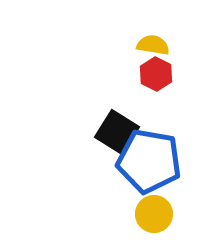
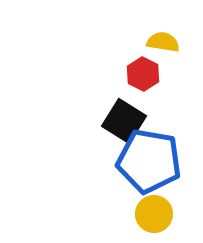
yellow semicircle: moved 10 px right, 3 px up
red hexagon: moved 13 px left
black square: moved 7 px right, 11 px up
